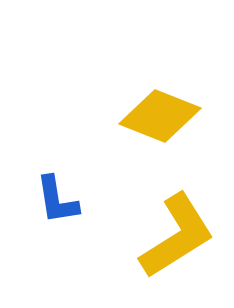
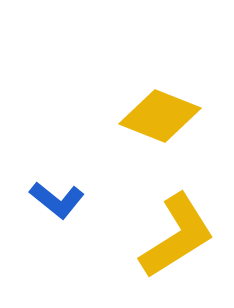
blue L-shape: rotated 42 degrees counterclockwise
